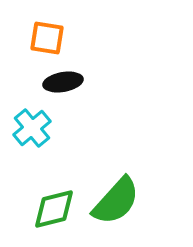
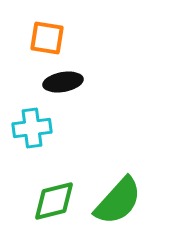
cyan cross: rotated 33 degrees clockwise
green semicircle: moved 2 px right
green diamond: moved 8 px up
